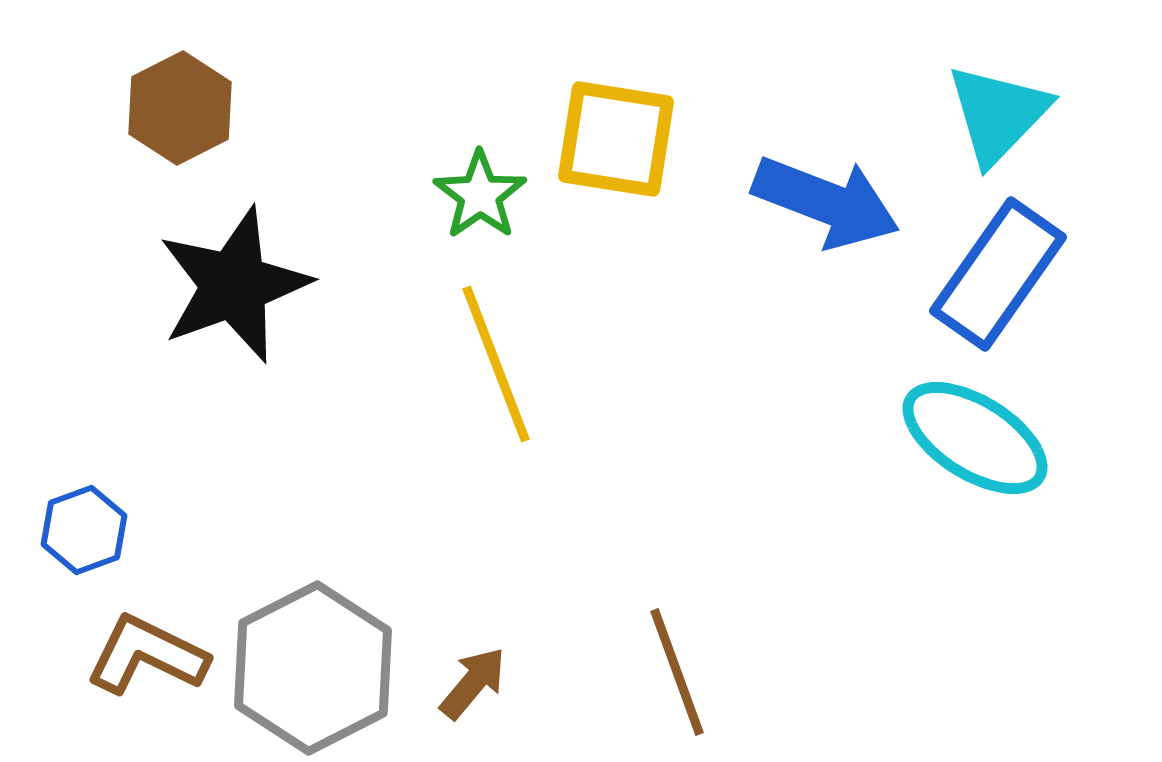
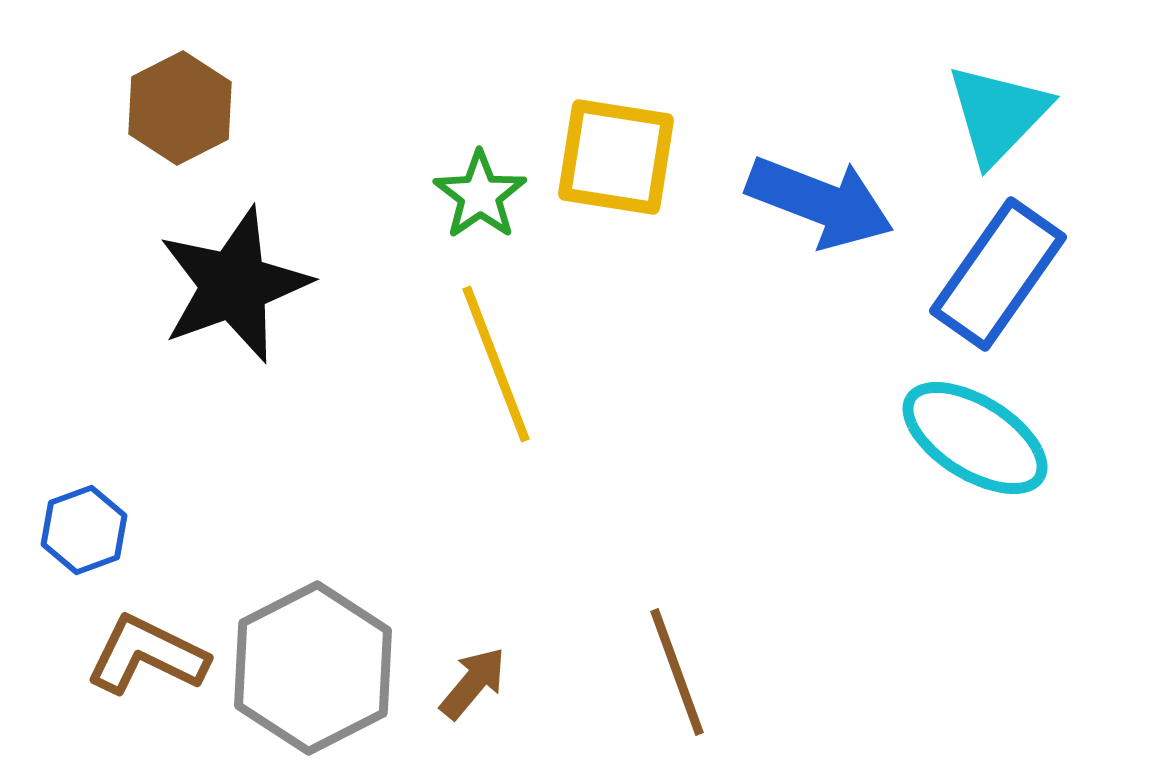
yellow square: moved 18 px down
blue arrow: moved 6 px left
